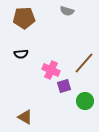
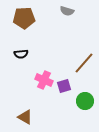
pink cross: moved 7 px left, 10 px down
